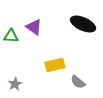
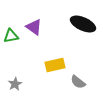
green triangle: rotated 14 degrees counterclockwise
